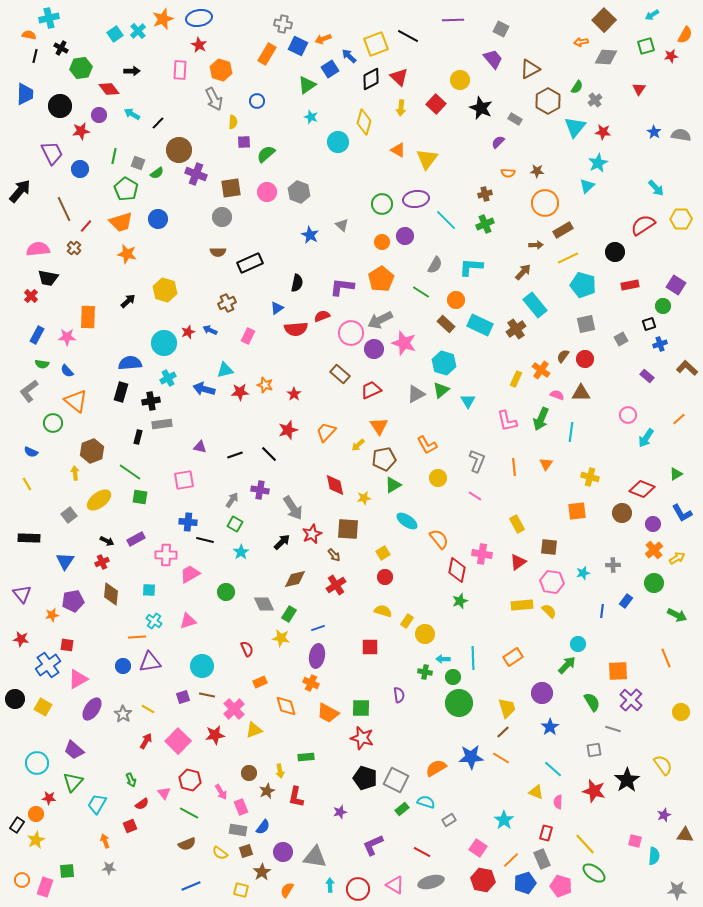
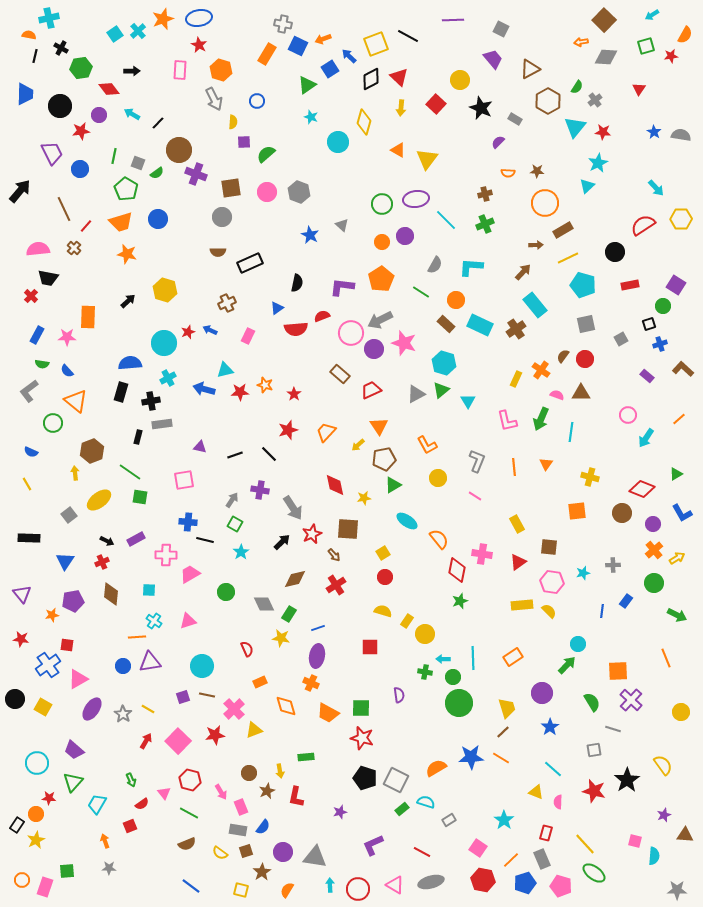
brown L-shape at (687, 368): moved 4 px left, 1 px down
blue line at (191, 886): rotated 60 degrees clockwise
